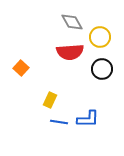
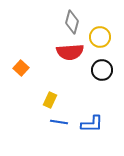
gray diamond: rotated 45 degrees clockwise
black circle: moved 1 px down
blue L-shape: moved 4 px right, 5 px down
